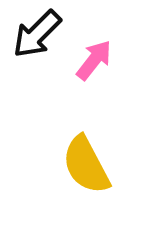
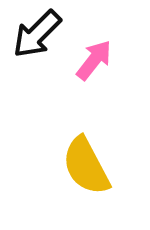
yellow semicircle: moved 1 px down
